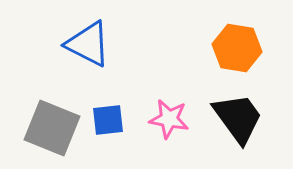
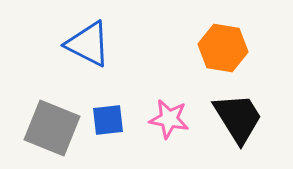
orange hexagon: moved 14 px left
black trapezoid: rotated 4 degrees clockwise
